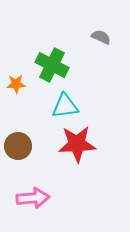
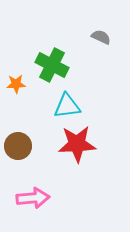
cyan triangle: moved 2 px right
